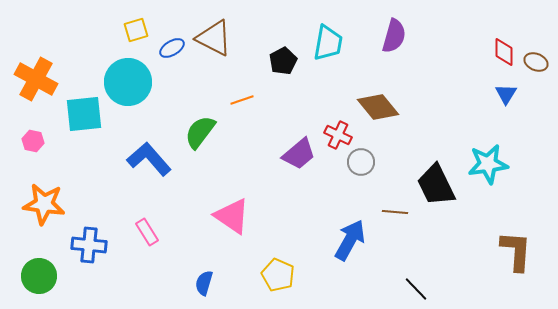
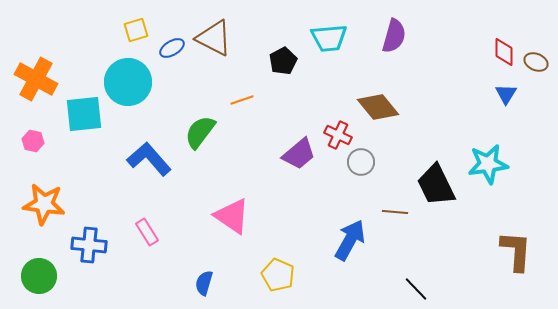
cyan trapezoid: moved 1 px right, 5 px up; rotated 75 degrees clockwise
